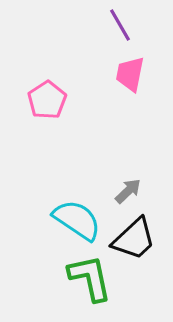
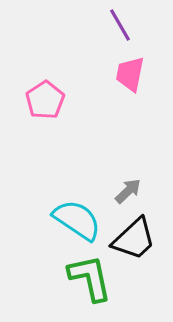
pink pentagon: moved 2 px left
